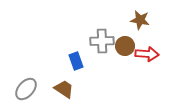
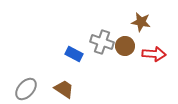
brown star: moved 1 px right, 2 px down
gray cross: moved 1 px down; rotated 20 degrees clockwise
red arrow: moved 7 px right
blue rectangle: moved 2 px left, 7 px up; rotated 42 degrees counterclockwise
